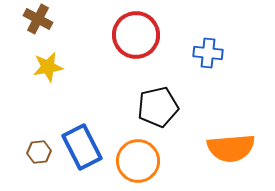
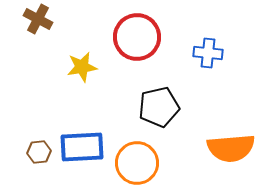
red circle: moved 1 px right, 2 px down
yellow star: moved 34 px right
black pentagon: moved 1 px right
blue rectangle: rotated 66 degrees counterclockwise
orange circle: moved 1 px left, 2 px down
